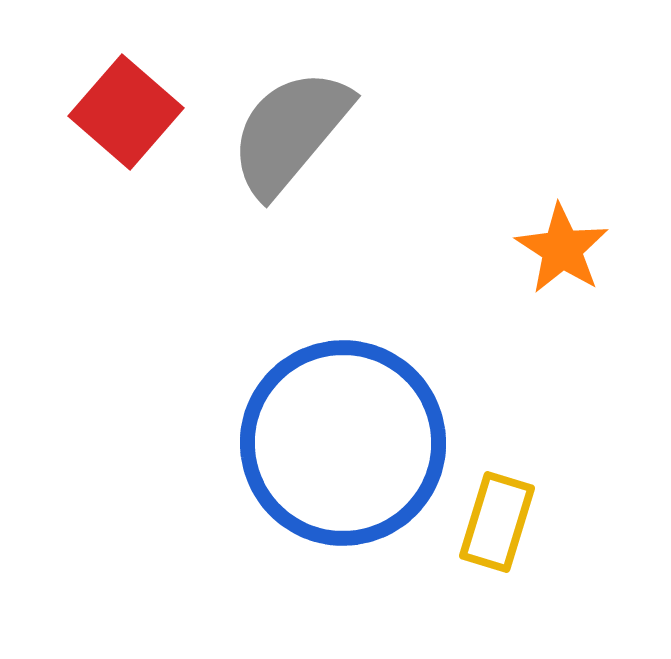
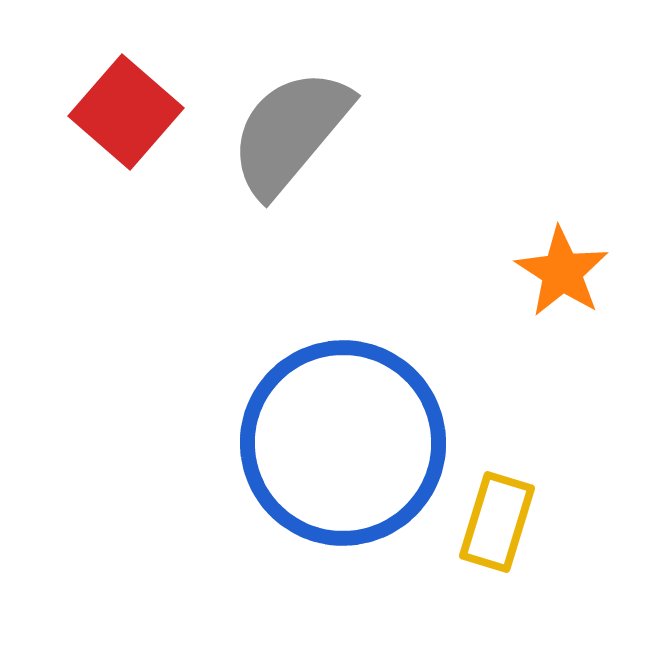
orange star: moved 23 px down
